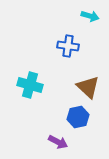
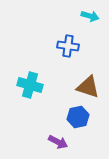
brown triangle: rotated 25 degrees counterclockwise
